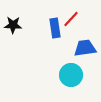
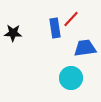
black star: moved 8 px down
cyan circle: moved 3 px down
